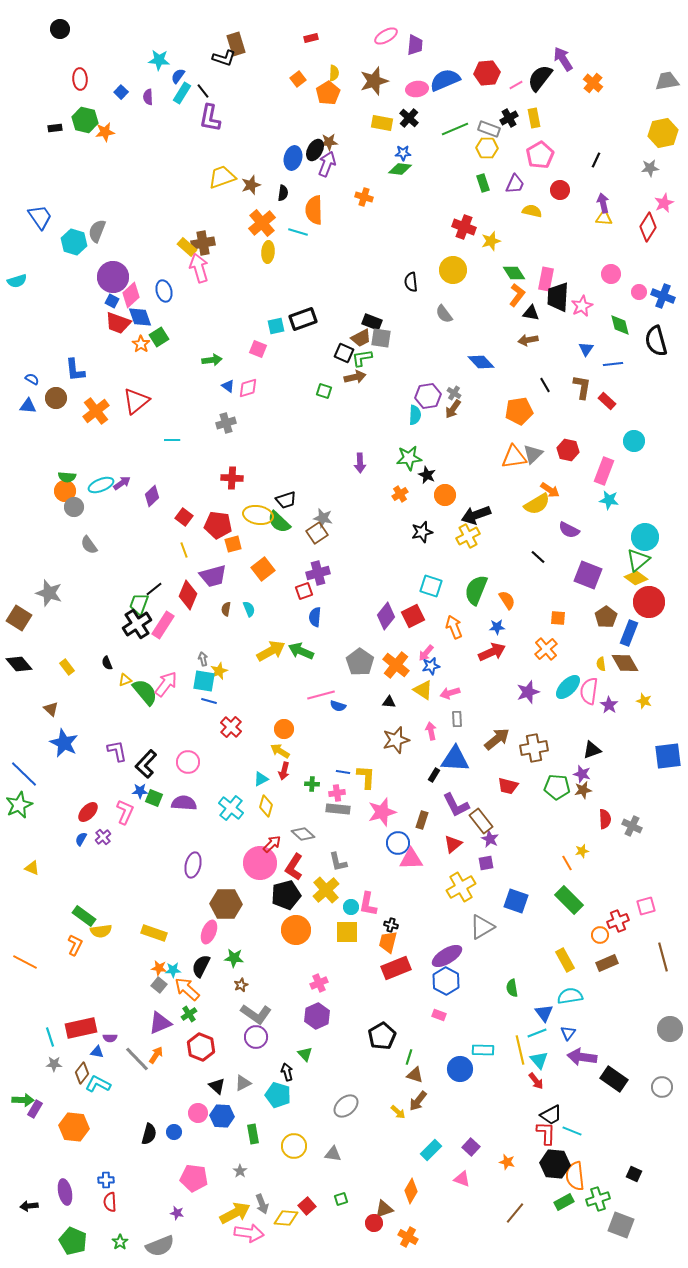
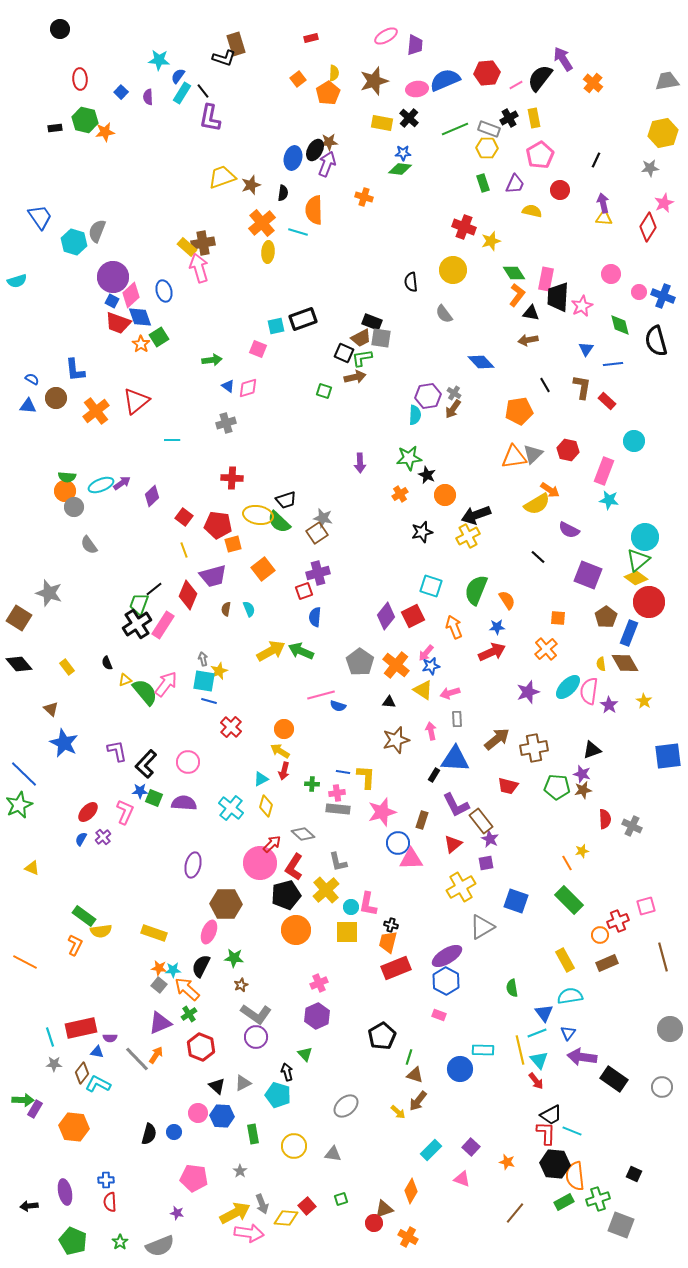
yellow star at (644, 701): rotated 14 degrees clockwise
